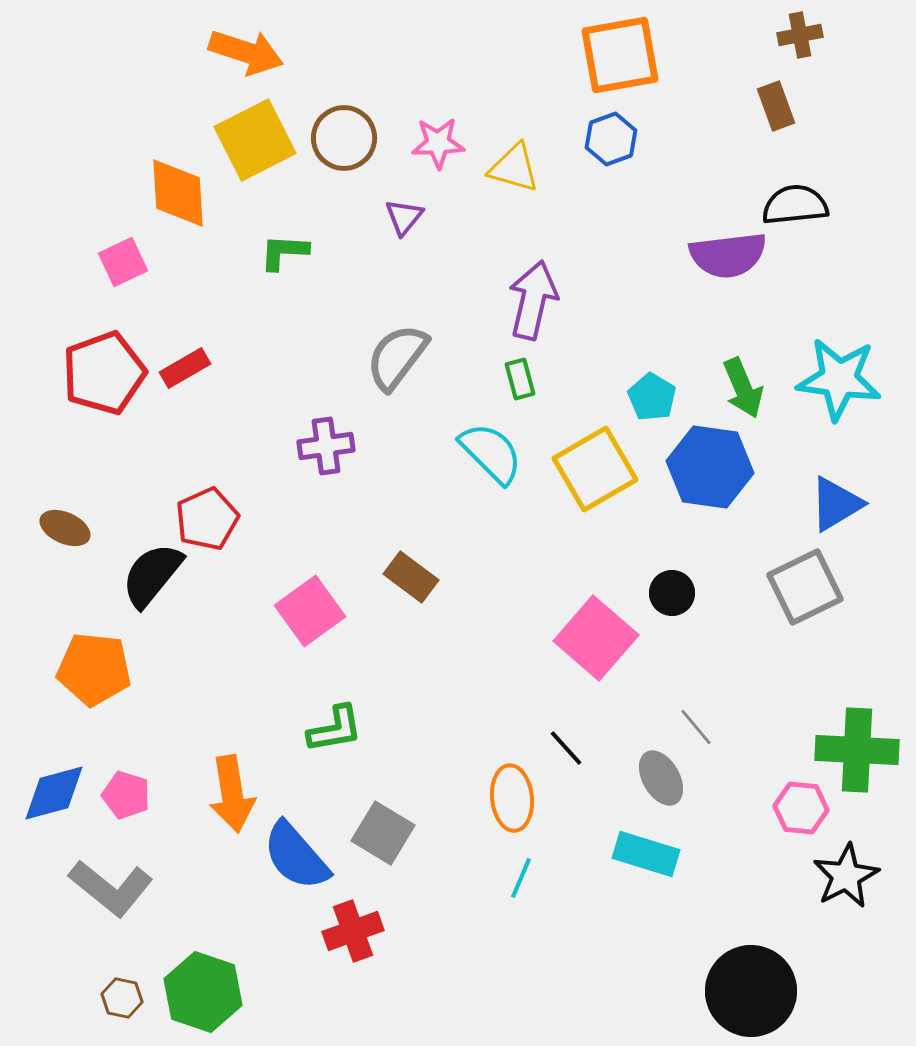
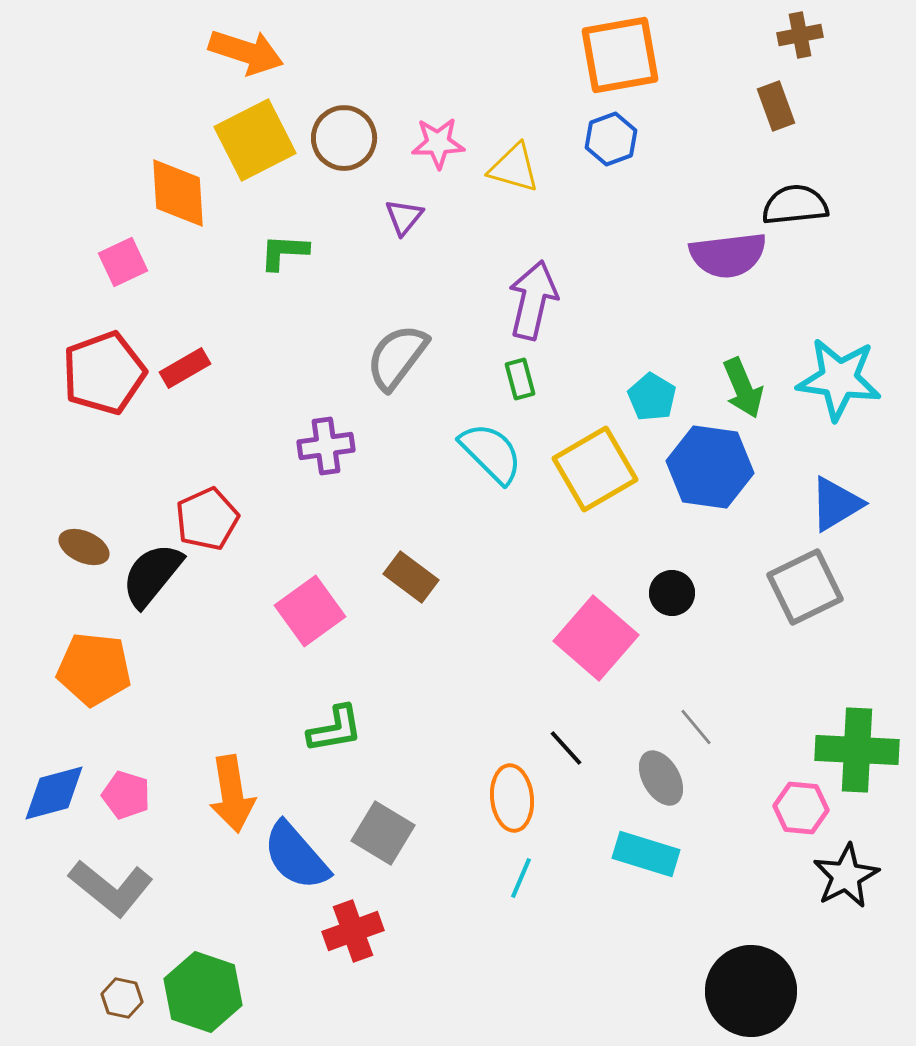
brown ellipse at (65, 528): moved 19 px right, 19 px down
